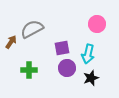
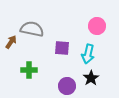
pink circle: moved 2 px down
gray semicircle: rotated 40 degrees clockwise
purple square: rotated 14 degrees clockwise
purple circle: moved 18 px down
black star: rotated 14 degrees counterclockwise
